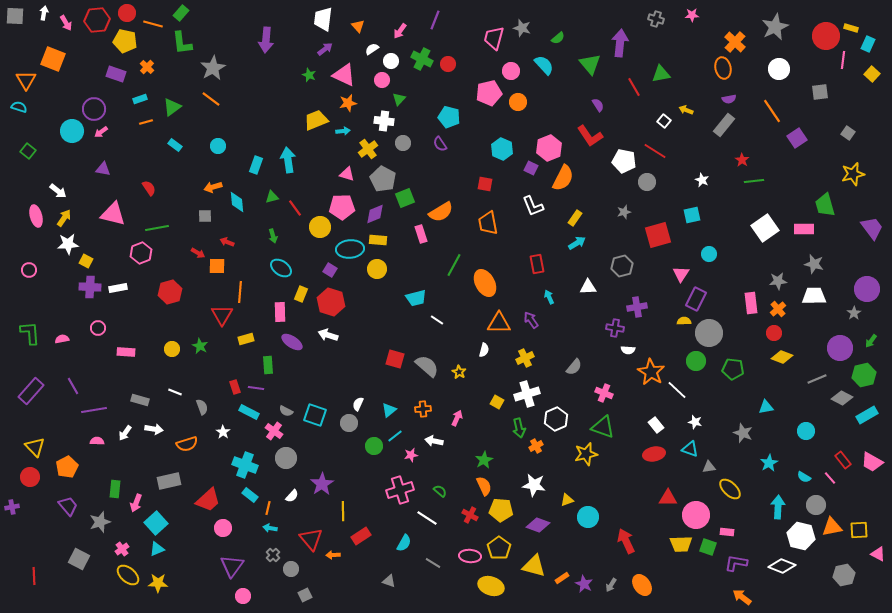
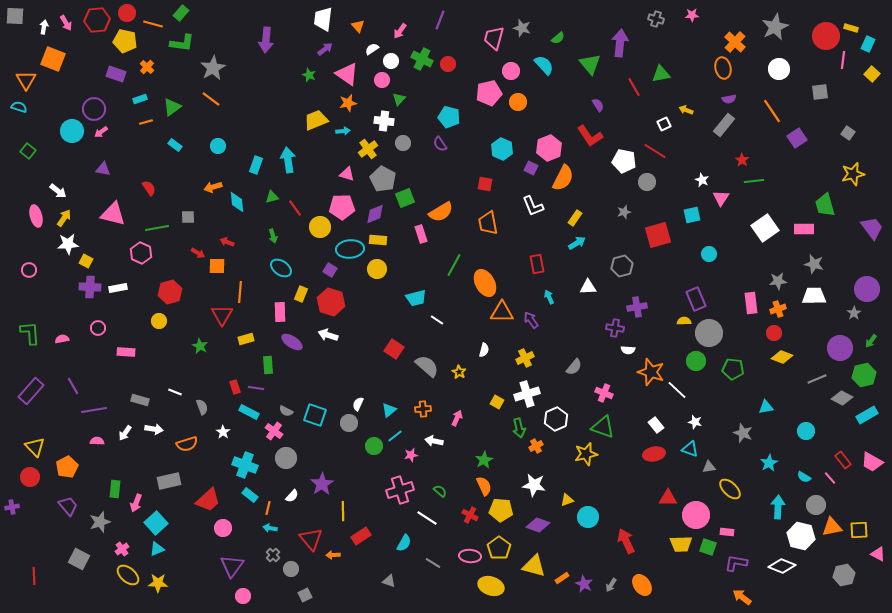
white arrow at (44, 13): moved 14 px down
purple line at (435, 20): moved 5 px right
green L-shape at (182, 43): rotated 75 degrees counterclockwise
pink triangle at (344, 75): moved 3 px right, 1 px up; rotated 10 degrees clockwise
white square at (664, 121): moved 3 px down; rotated 24 degrees clockwise
gray square at (205, 216): moved 17 px left, 1 px down
pink hexagon at (141, 253): rotated 15 degrees counterclockwise
pink triangle at (681, 274): moved 40 px right, 76 px up
purple rectangle at (696, 299): rotated 50 degrees counterclockwise
orange cross at (778, 309): rotated 21 degrees clockwise
orange triangle at (499, 323): moved 3 px right, 11 px up
yellow circle at (172, 349): moved 13 px left, 28 px up
red square at (395, 359): moved 1 px left, 10 px up; rotated 18 degrees clockwise
orange star at (651, 372): rotated 12 degrees counterclockwise
